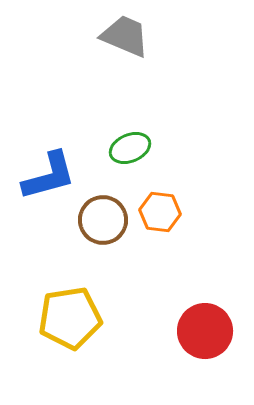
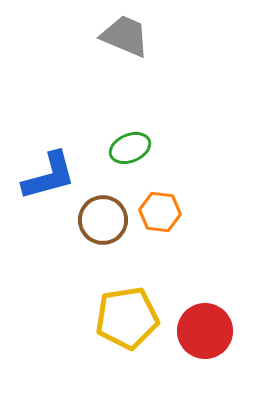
yellow pentagon: moved 57 px right
